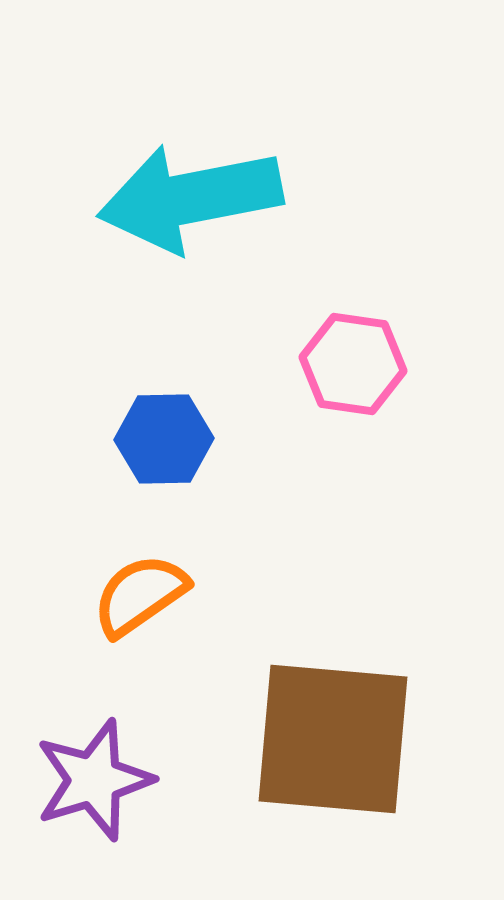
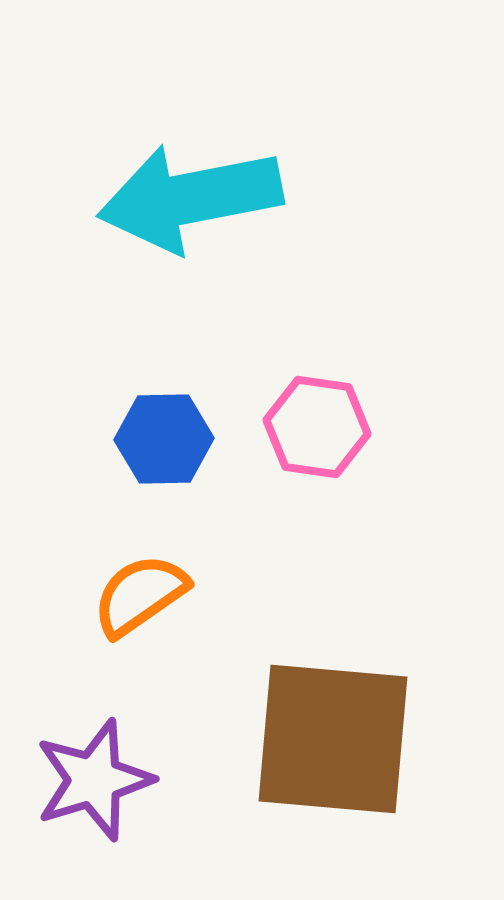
pink hexagon: moved 36 px left, 63 px down
